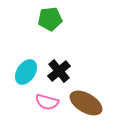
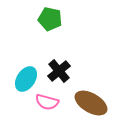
green pentagon: rotated 20 degrees clockwise
cyan ellipse: moved 7 px down
brown ellipse: moved 5 px right
